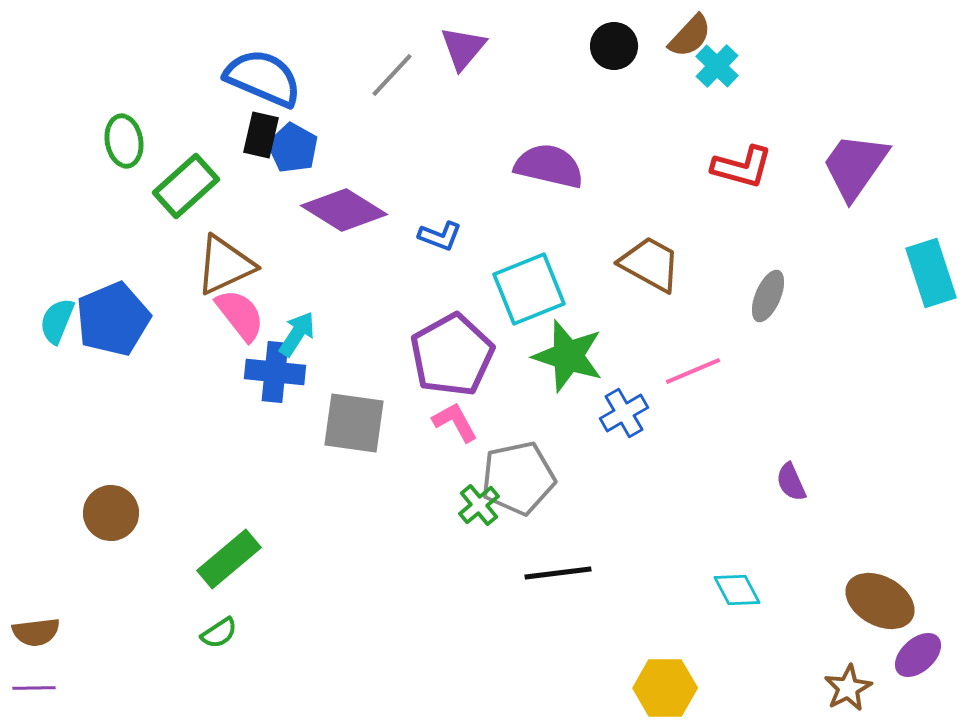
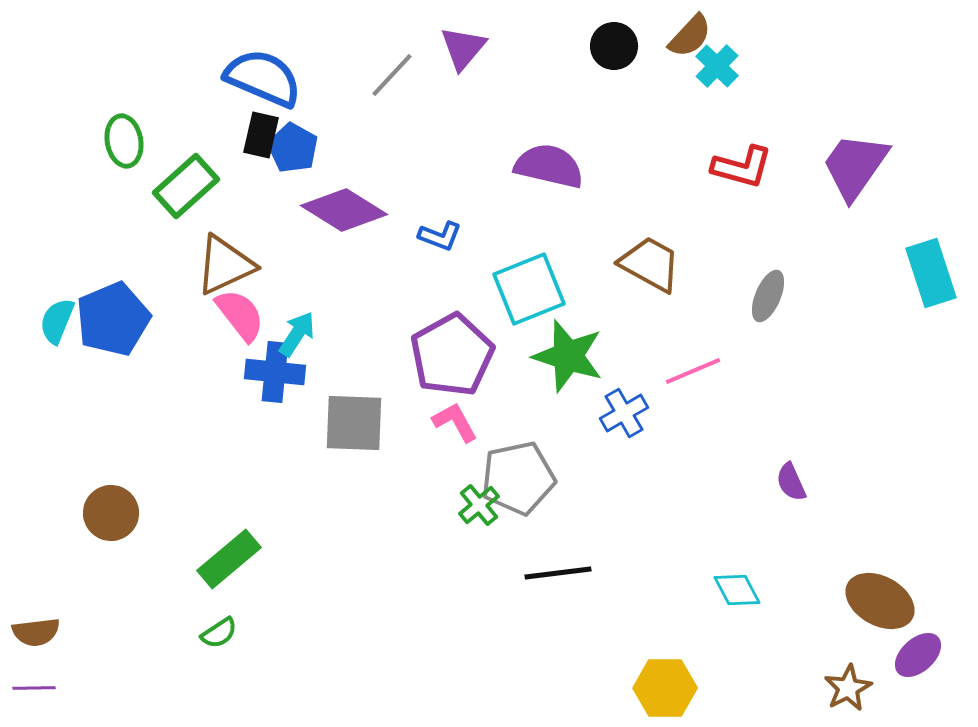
gray square at (354, 423): rotated 6 degrees counterclockwise
